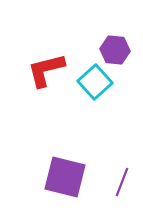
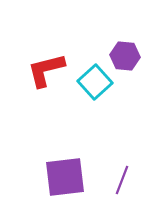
purple hexagon: moved 10 px right, 6 px down
purple square: rotated 21 degrees counterclockwise
purple line: moved 2 px up
